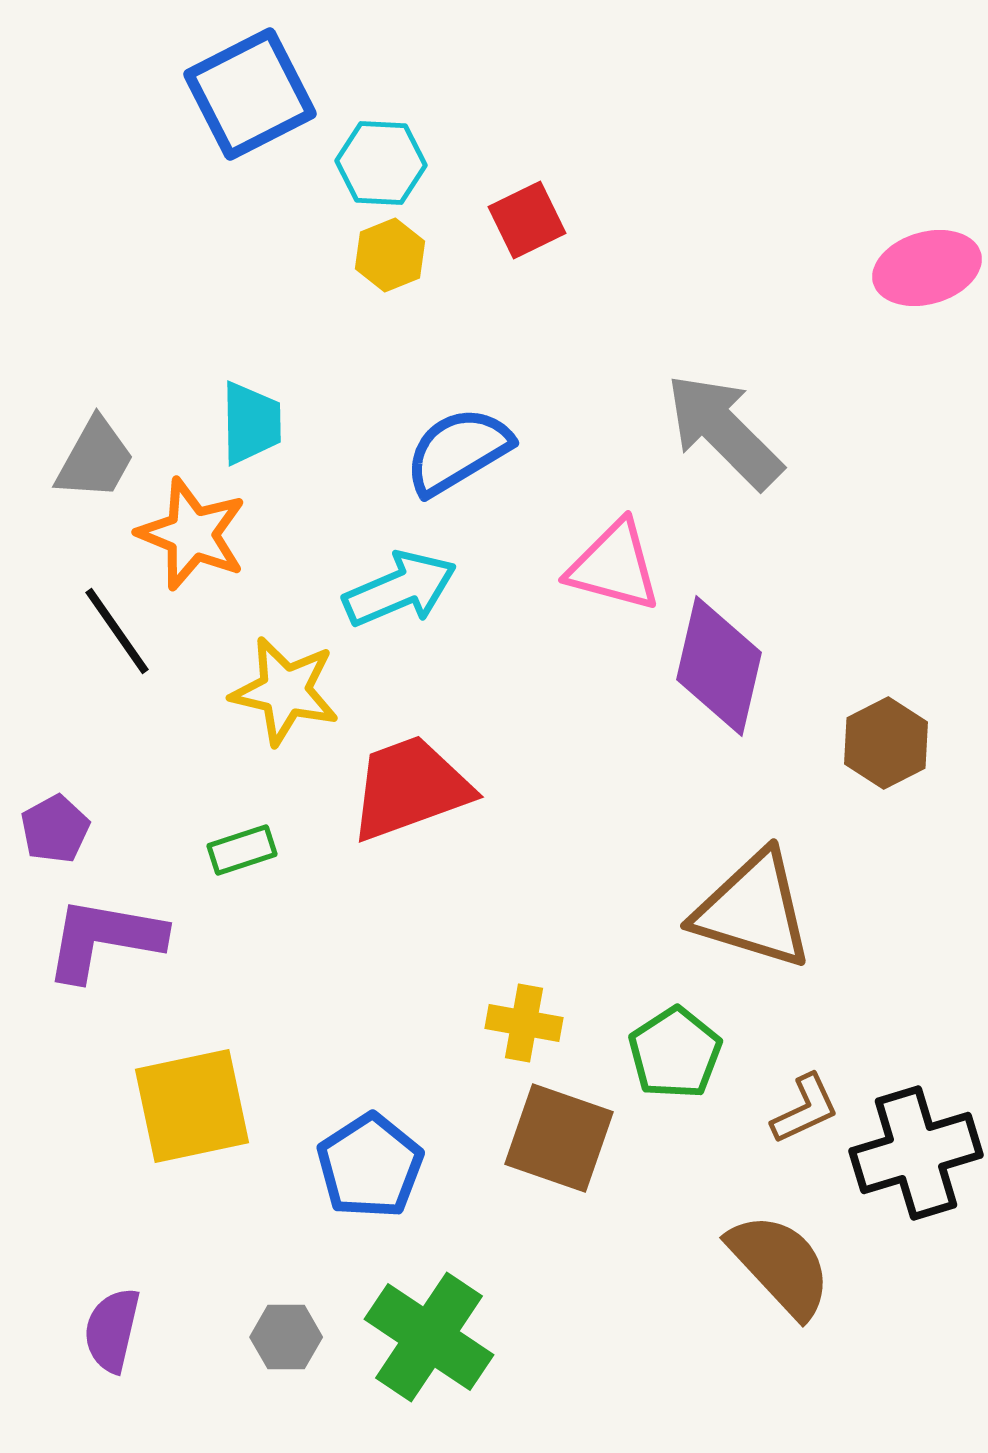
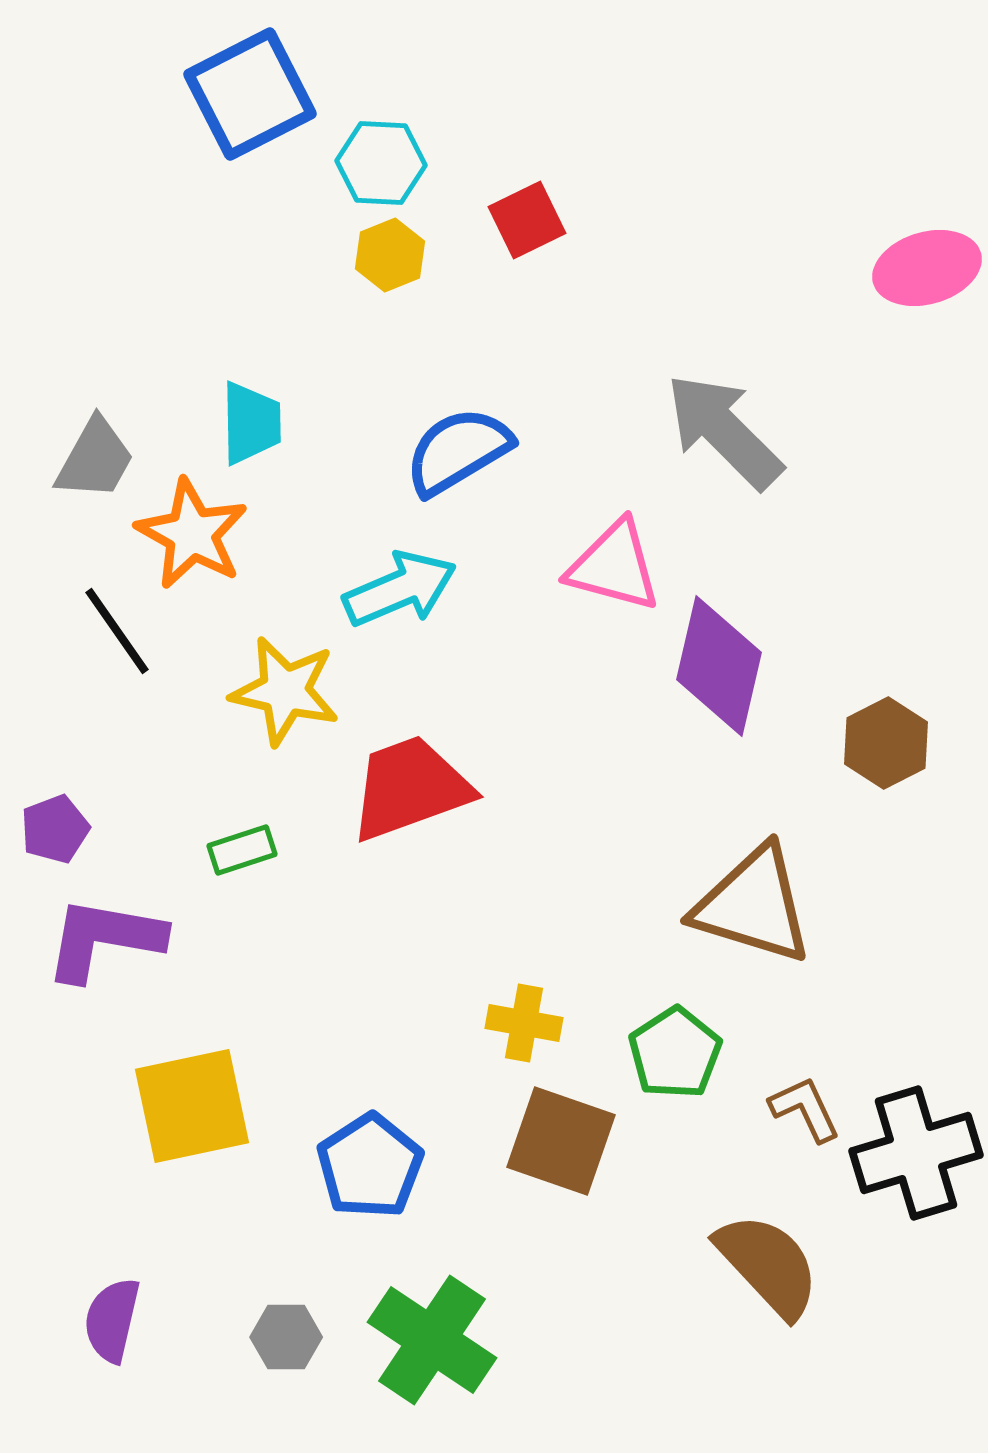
orange star: rotated 7 degrees clockwise
purple pentagon: rotated 8 degrees clockwise
brown triangle: moved 5 px up
brown L-shape: rotated 90 degrees counterclockwise
brown square: moved 2 px right, 3 px down
brown semicircle: moved 12 px left
purple semicircle: moved 10 px up
green cross: moved 3 px right, 3 px down
